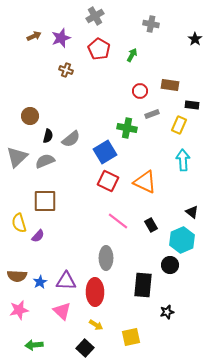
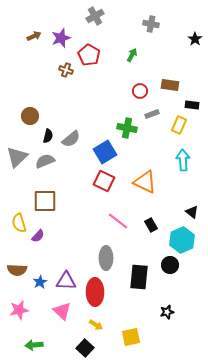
red pentagon at (99, 49): moved 10 px left, 6 px down
red square at (108, 181): moved 4 px left
brown semicircle at (17, 276): moved 6 px up
black rectangle at (143, 285): moved 4 px left, 8 px up
